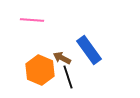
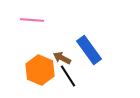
black line: moved 1 px up; rotated 15 degrees counterclockwise
